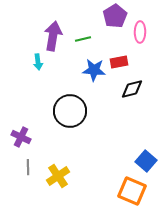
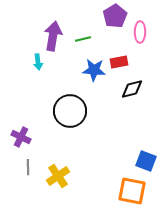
blue square: rotated 20 degrees counterclockwise
orange square: rotated 12 degrees counterclockwise
